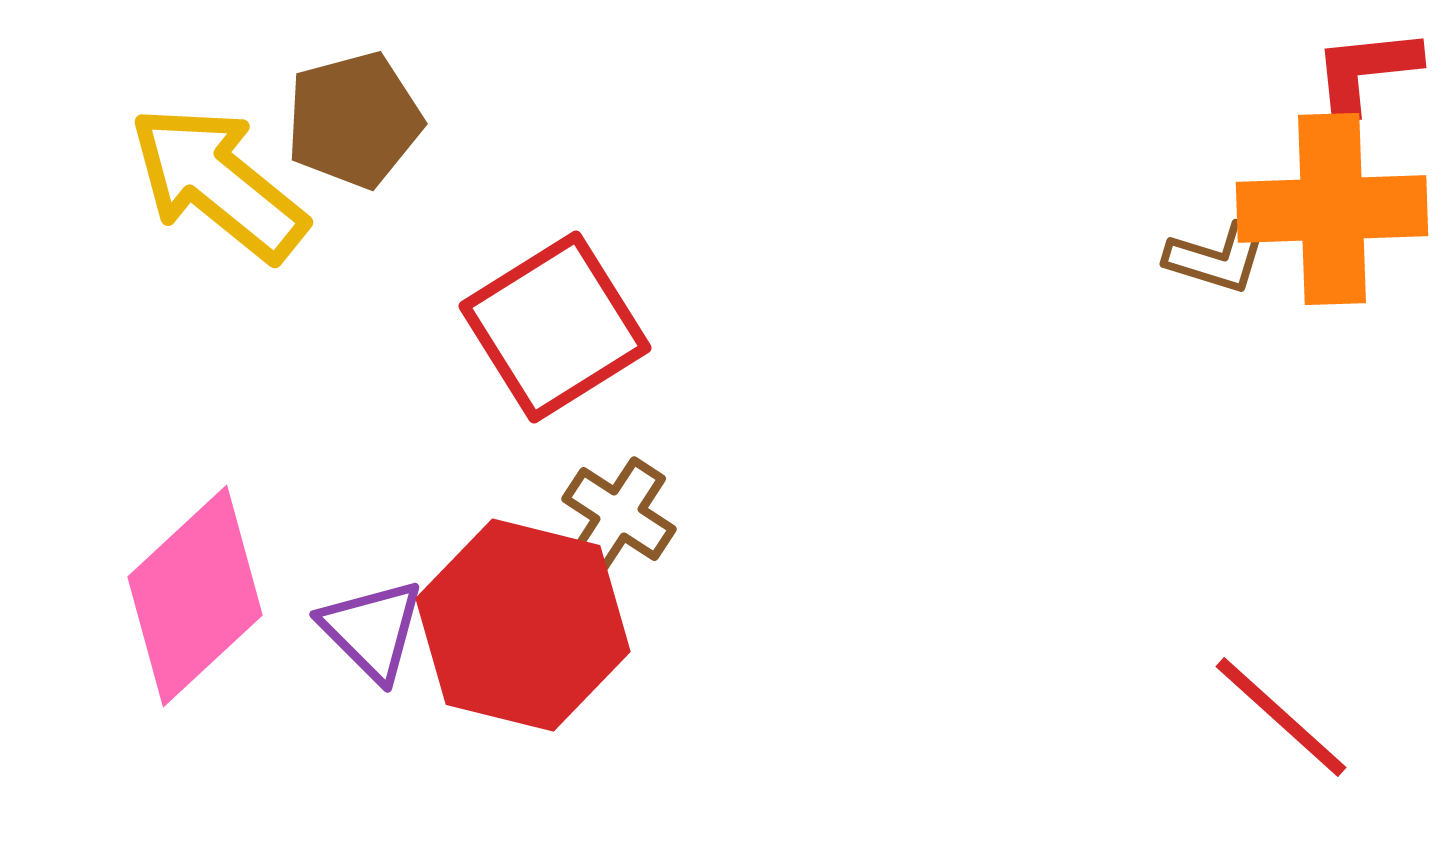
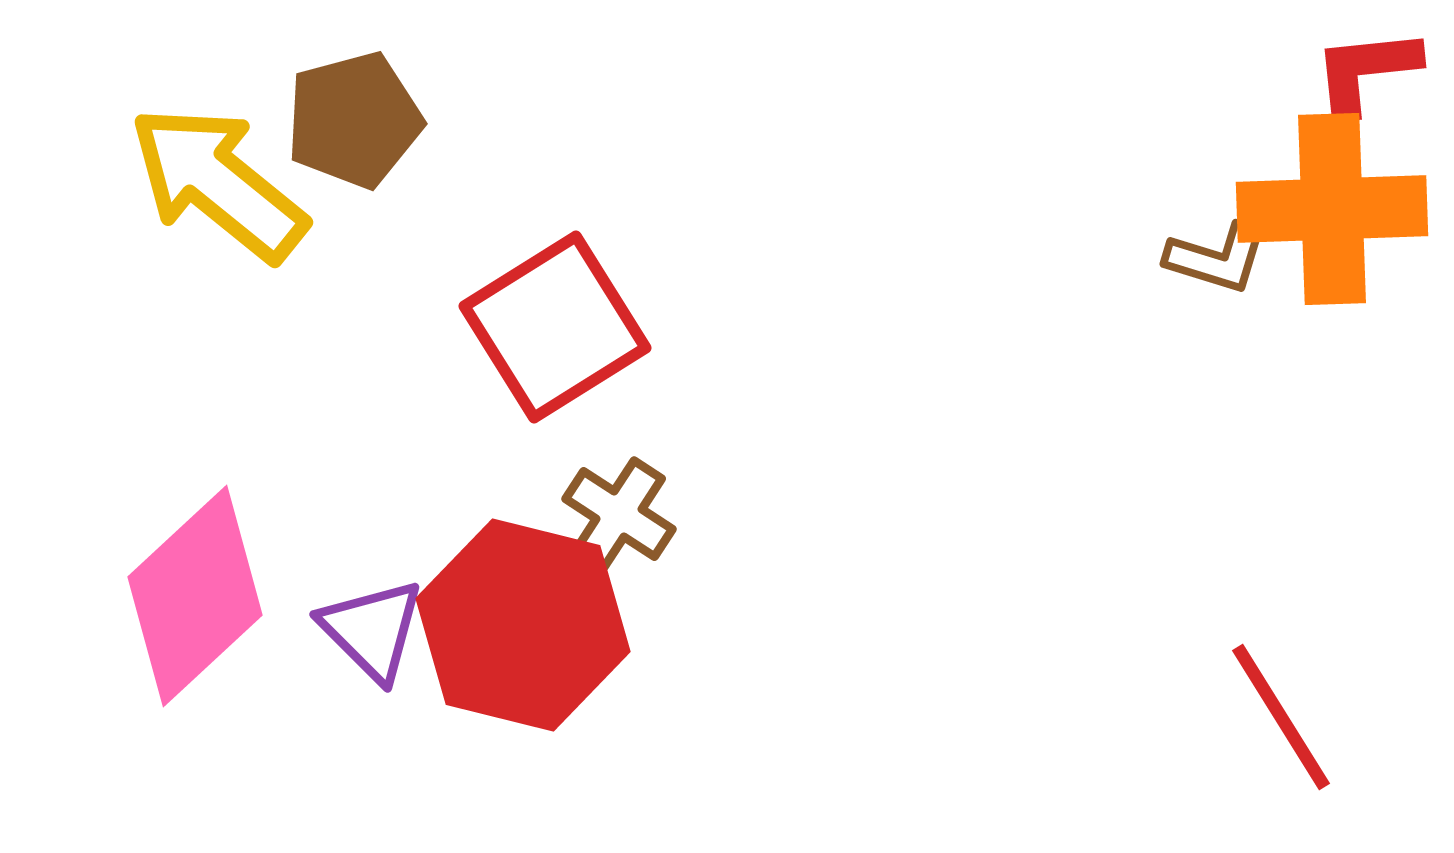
red line: rotated 16 degrees clockwise
